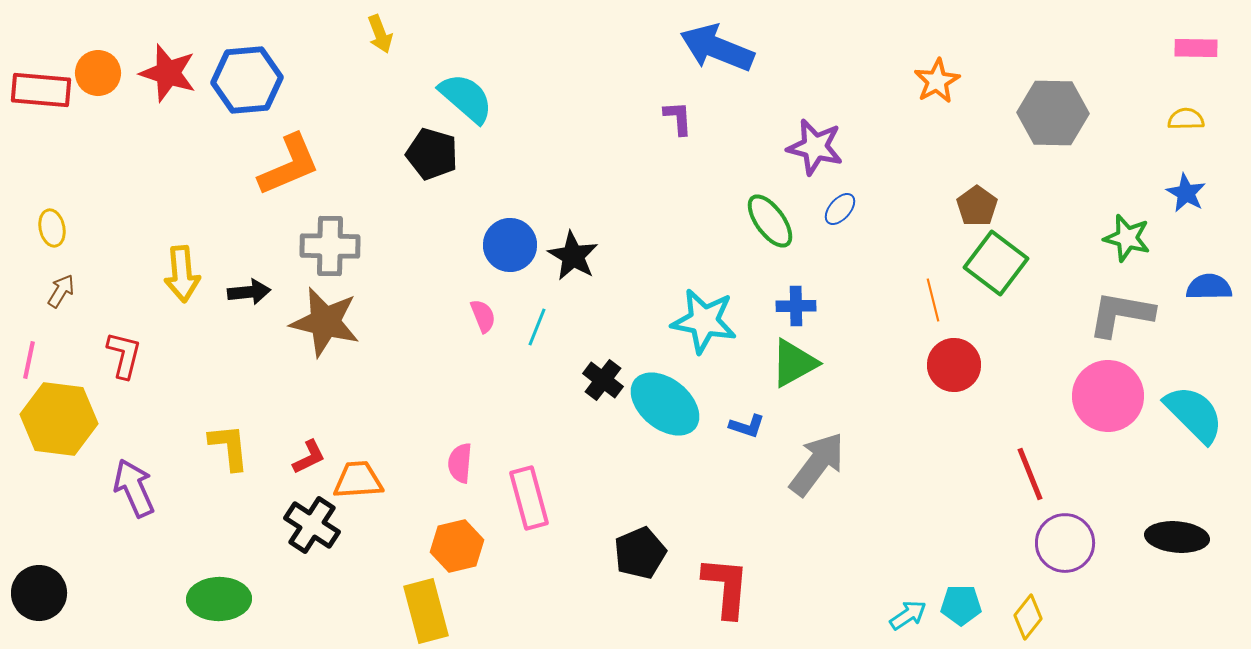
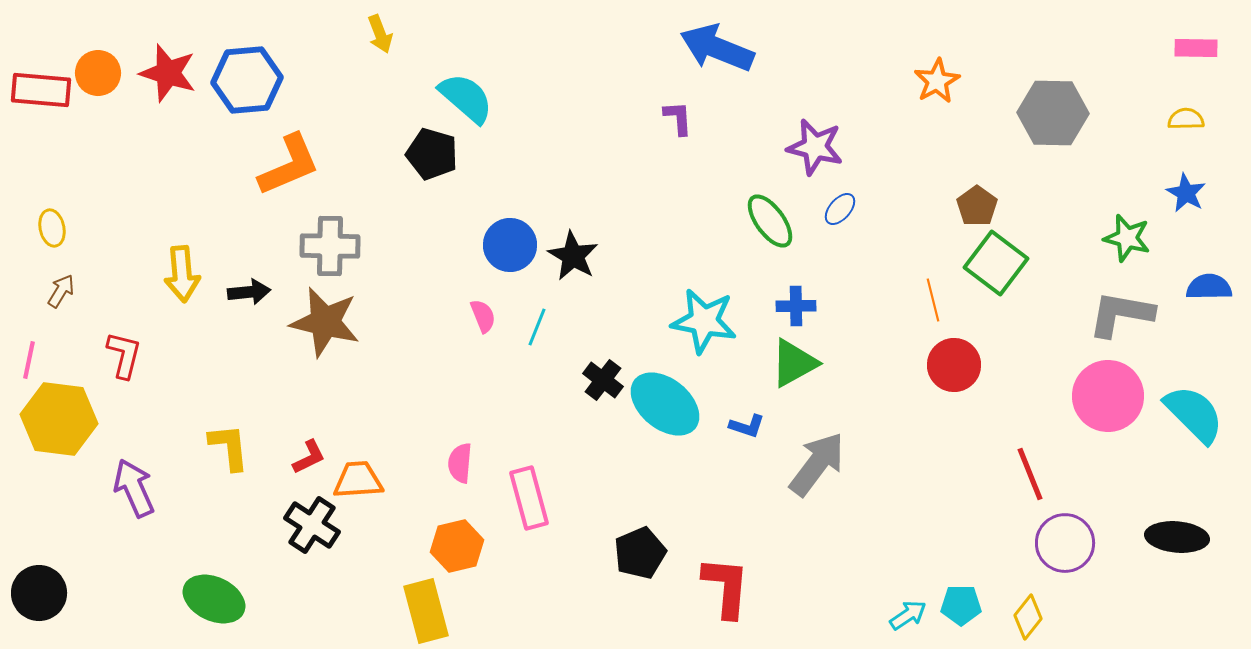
green ellipse at (219, 599): moved 5 px left; rotated 26 degrees clockwise
